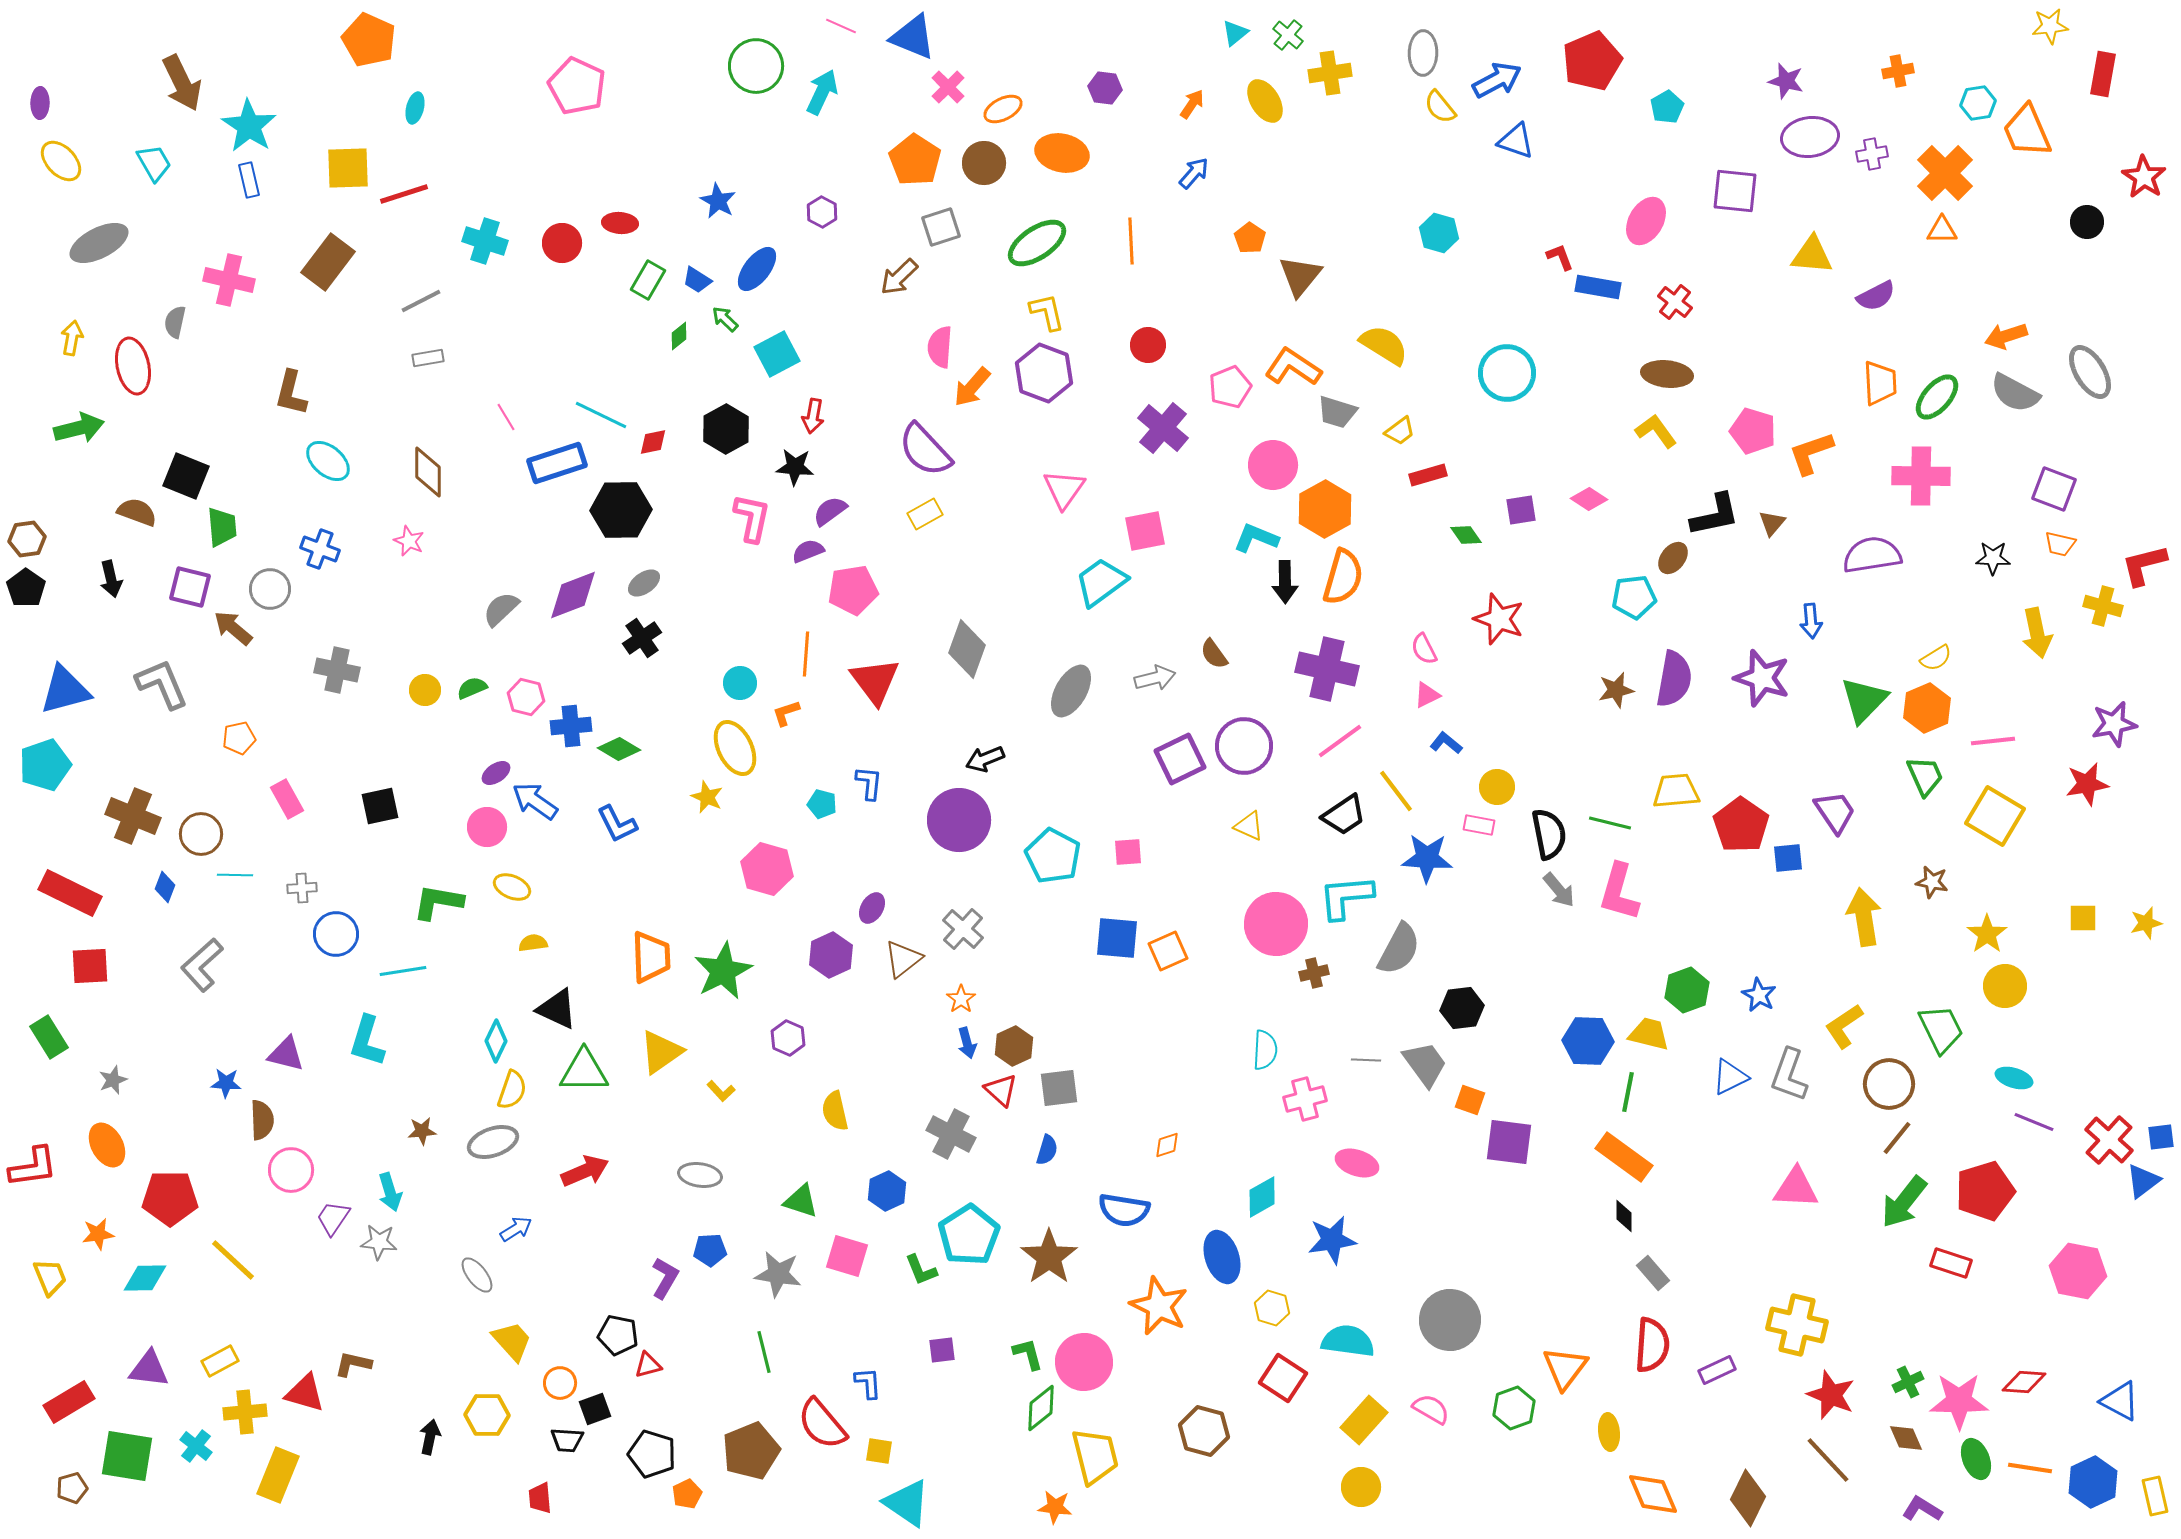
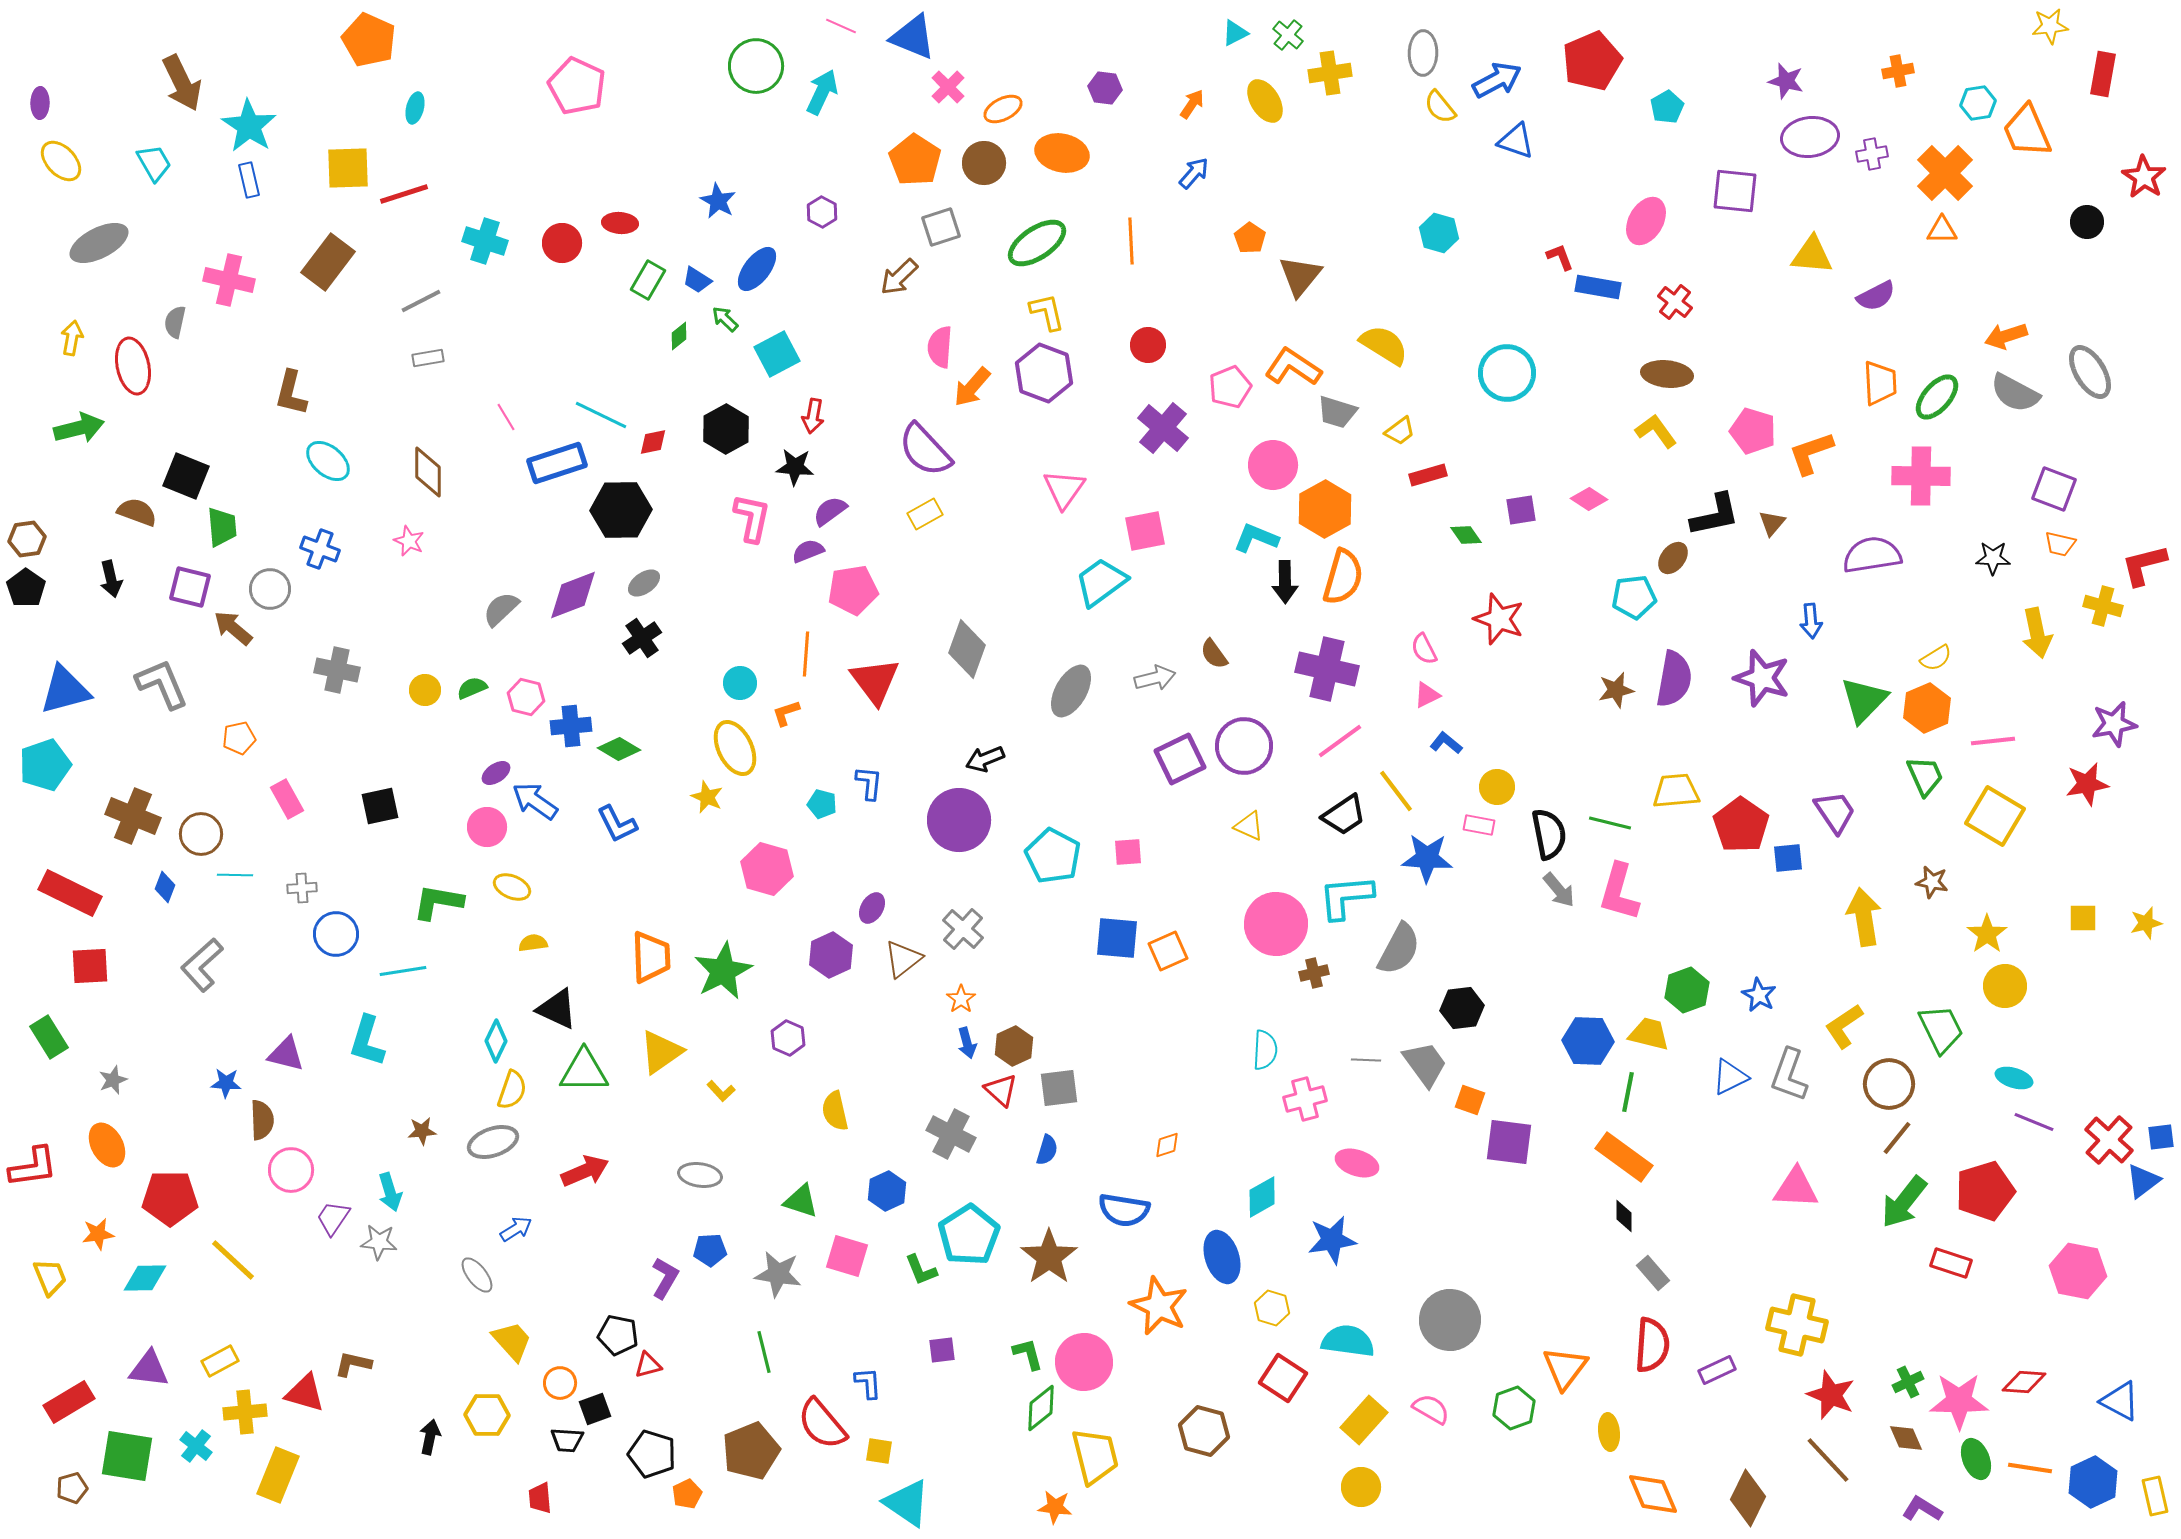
cyan triangle at (1235, 33): rotated 12 degrees clockwise
